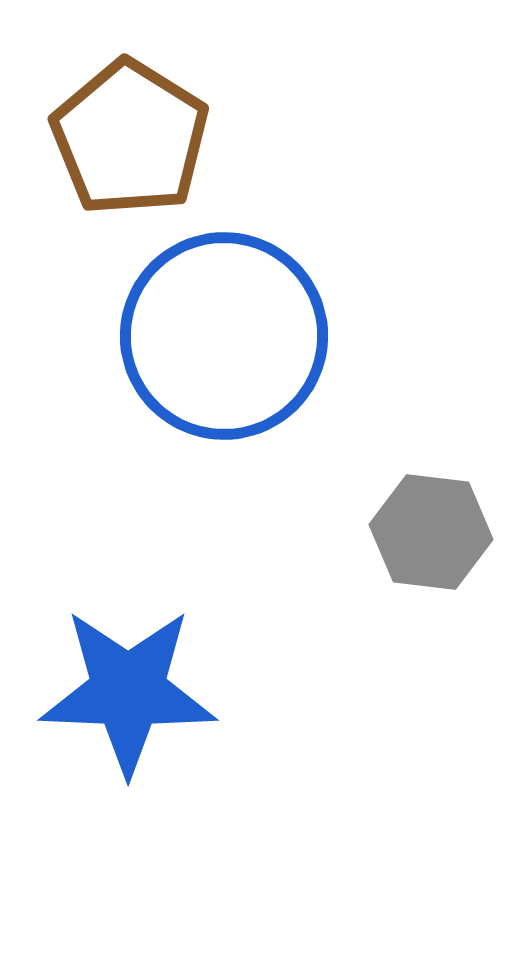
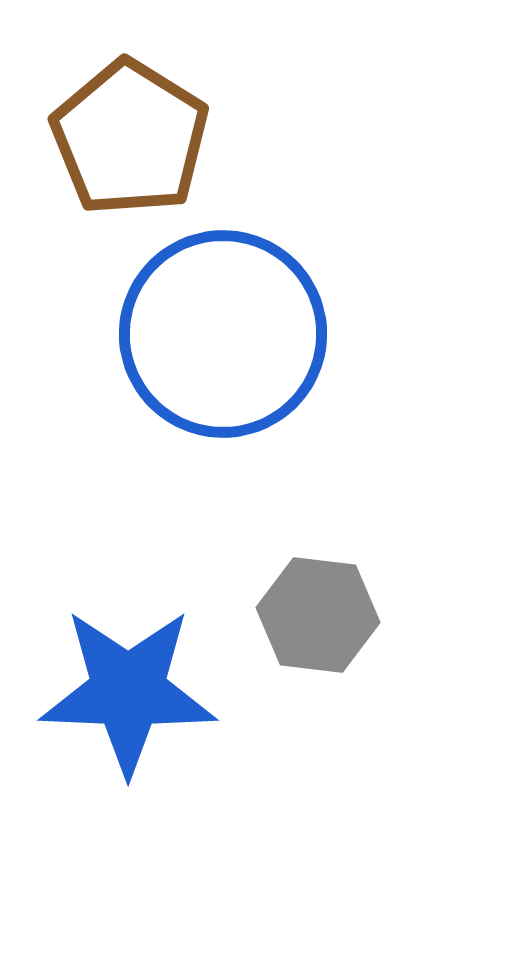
blue circle: moved 1 px left, 2 px up
gray hexagon: moved 113 px left, 83 px down
